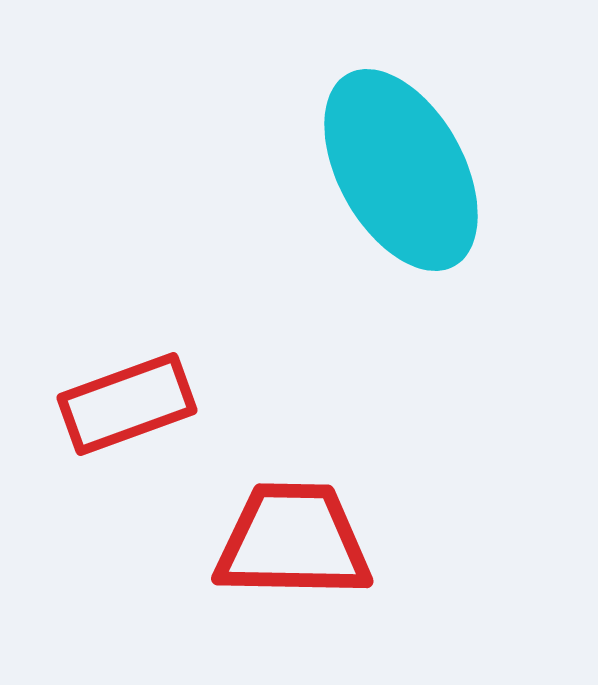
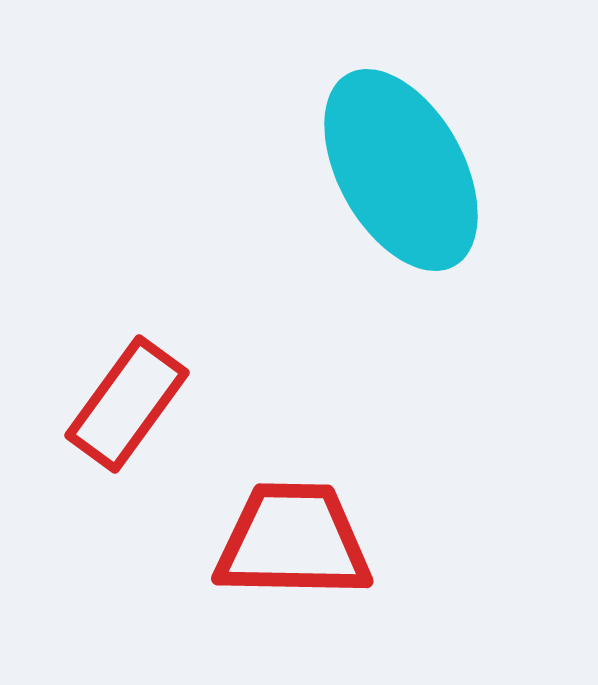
red rectangle: rotated 34 degrees counterclockwise
